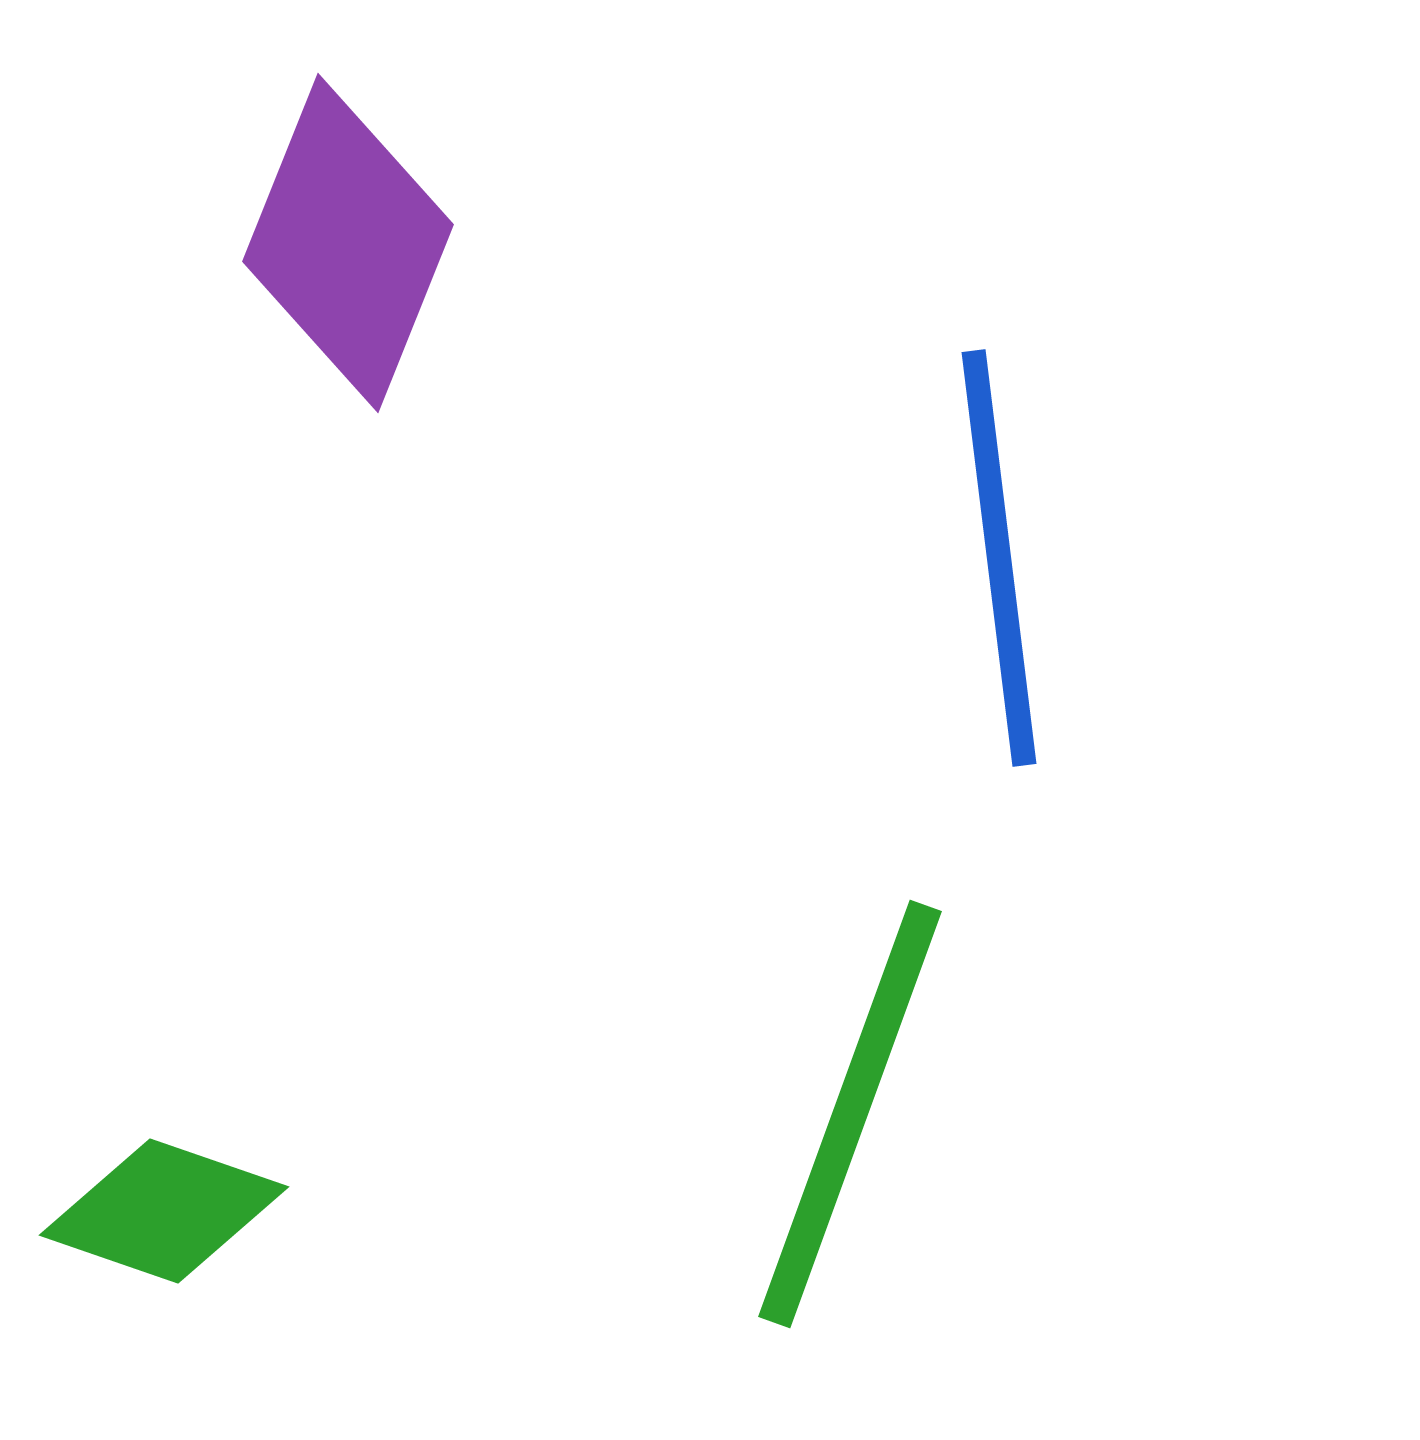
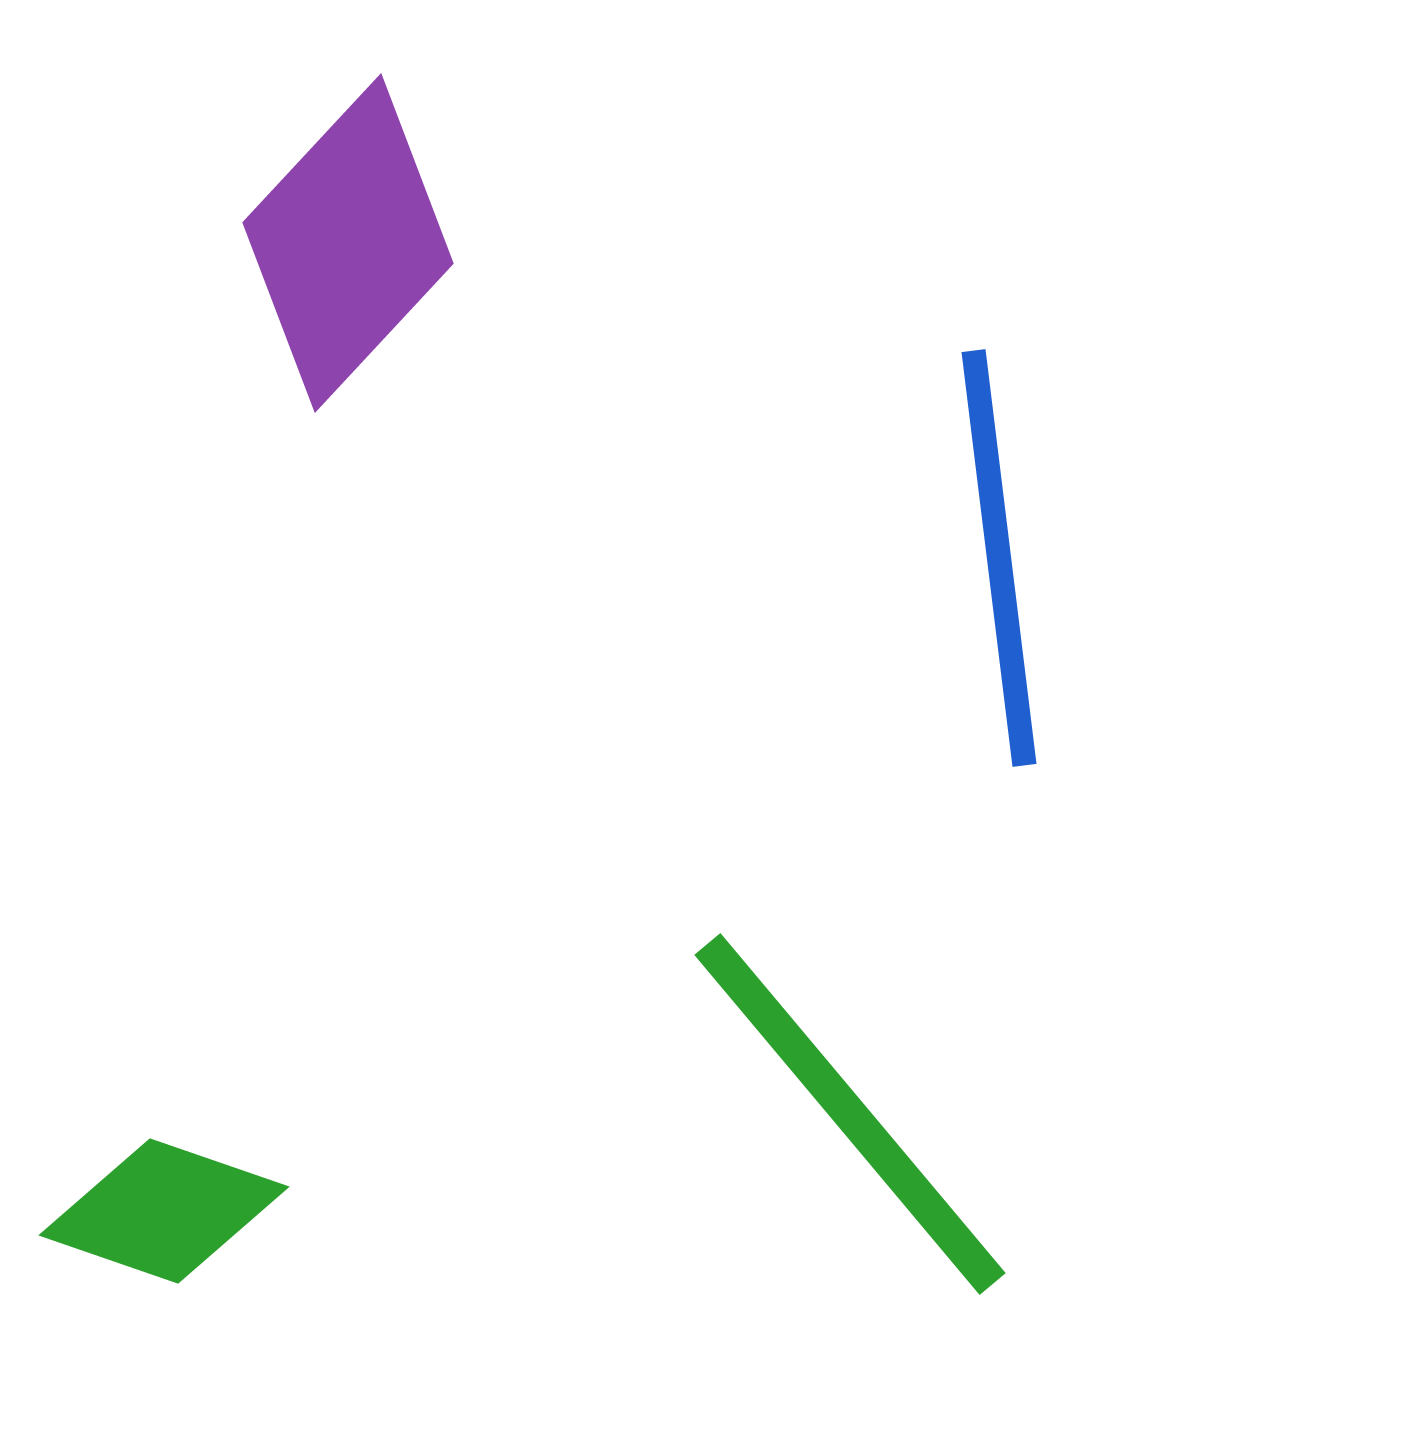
purple diamond: rotated 21 degrees clockwise
green line: rotated 60 degrees counterclockwise
